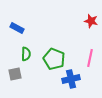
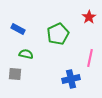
red star: moved 2 px left, 4 px up; rotated 24 degrees clockwise
blue rectangle: moved 1 px right, 1 px down
green semicircle: rotated 80 degrees counterclockwise
green pentagon: moved 4 px right, 25 px up; rotated 25 degrees clockwise
gray square: rotated 16 degrees clockwise
